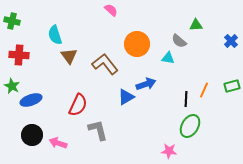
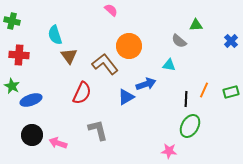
orange circle: moved 8 px left, 2 px down
cyan triangle: moved 1 px right, 7 px down
green rectangle: moved 1 px left, 6 px down
red semicircle: moved 4 px right, 12 px up
